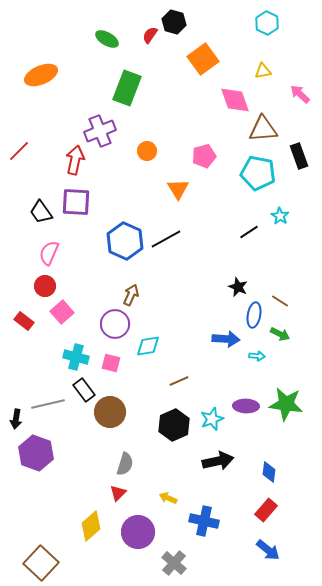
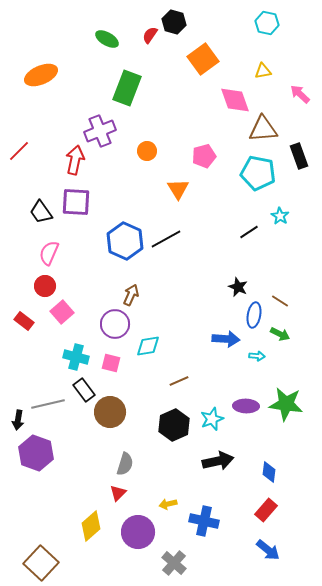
cyan hexagon at (267, 23): rotated 15 degrees counterclockwise
black arrow at (16, 419): moved 2 px right, 1 px down
yellow arrow at (168, 498): moved 6 px down; rotated 36 degrees counterclockwise
